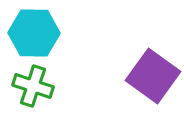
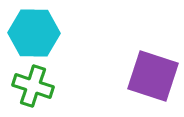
purple square: rotated 18 degrees counterclockwise
